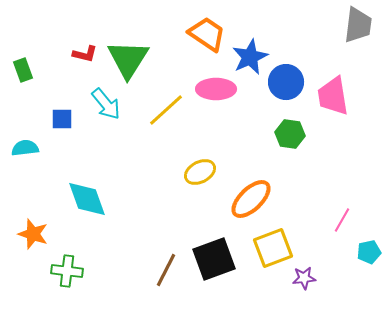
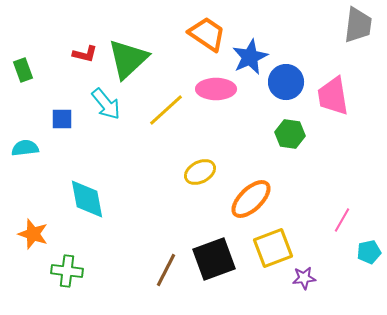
green triangle: rotated 15 degrees clockwise
cyan diamond: rotated 9 degrees clockwise
